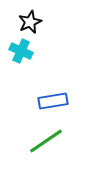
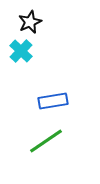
cyan cross: rotated 20 degrees clockwise
